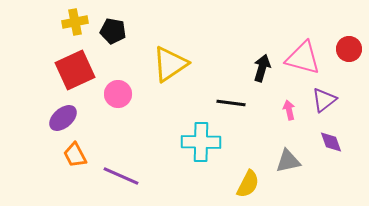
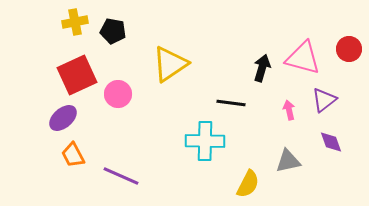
red square: moved 2 px right, 5 px down
cyan cross: moved 4 px right, 1 px up
orange trapezoid: moved 2 px left
